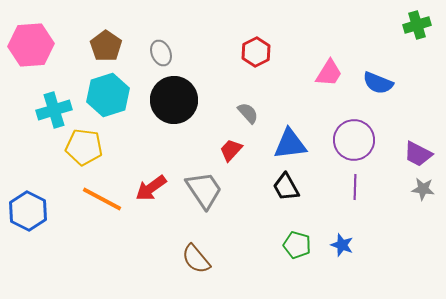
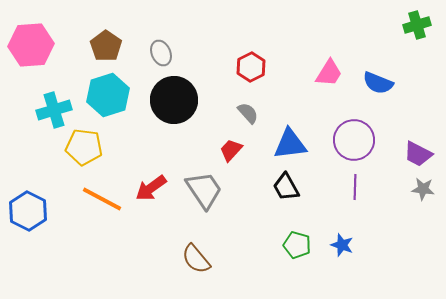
red hexagon: moved 5 px left, 15 px down
